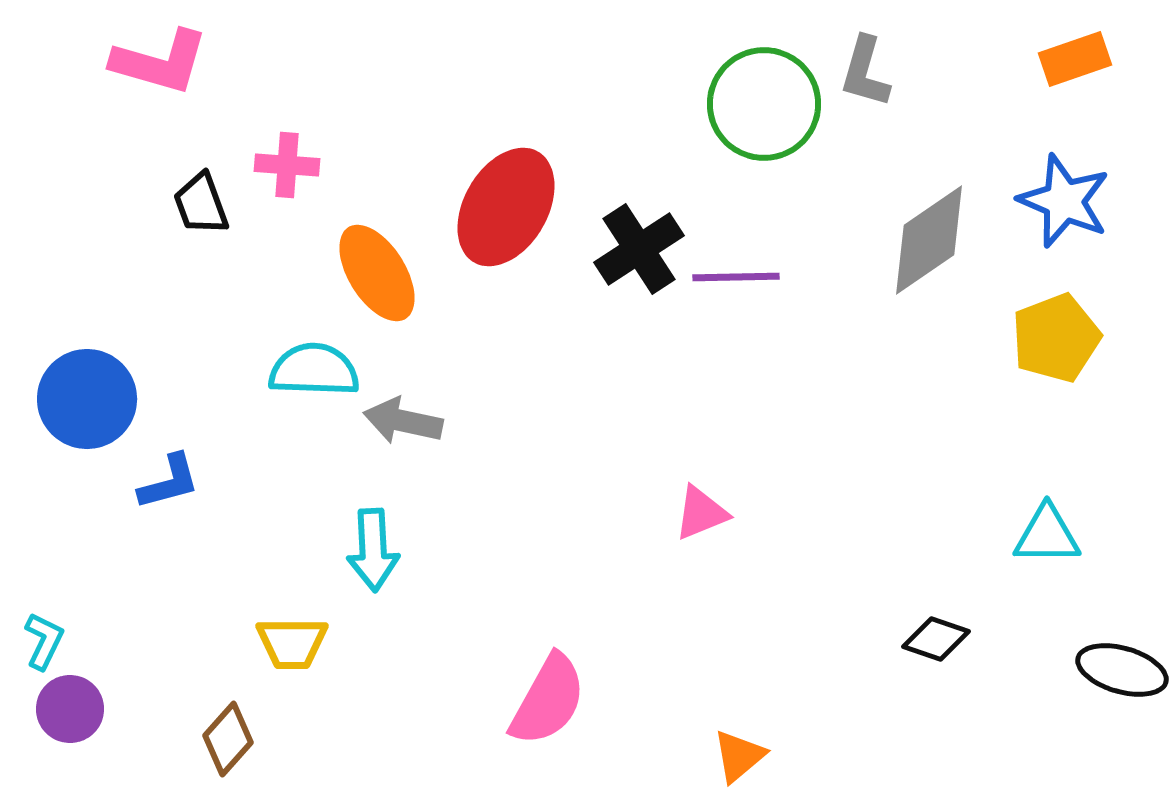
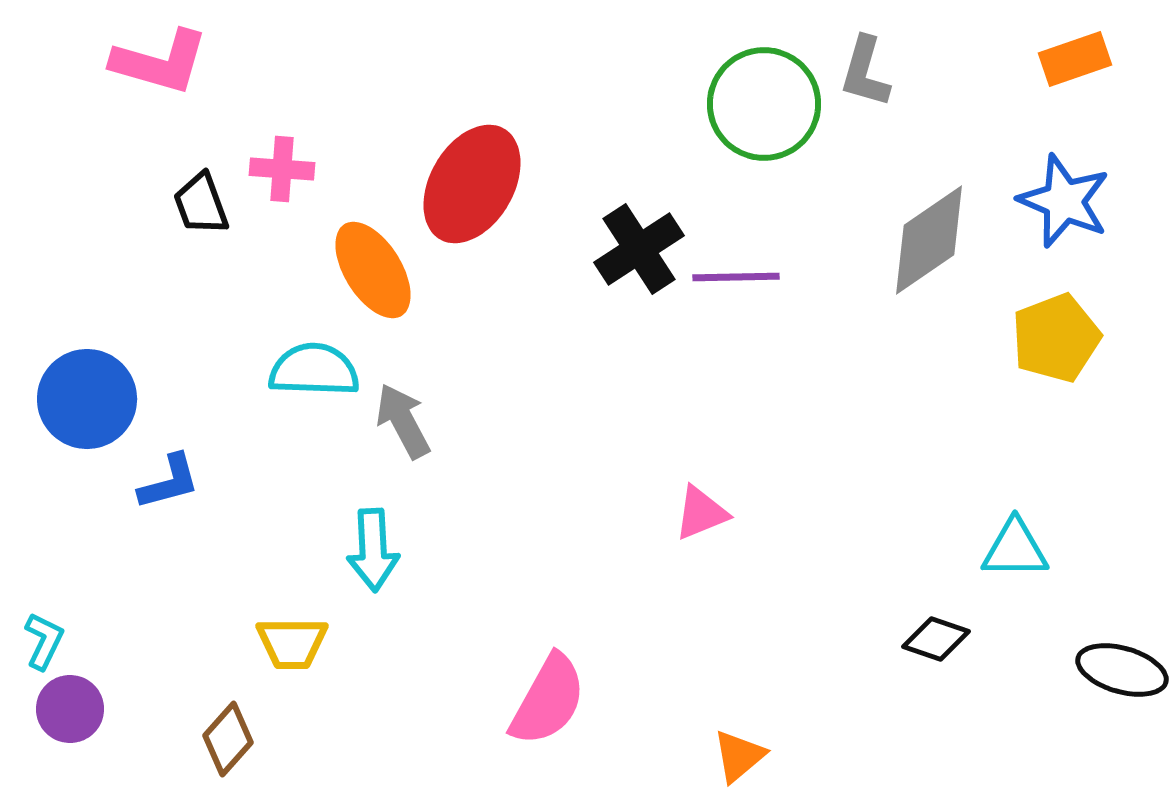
pink cross: moved 5 px left, 4 px down
red ellipse: moved 34 px left, 23 px up
orange ellipse: moved 4 px left, 3 px up
gray arrow: rotated 50 degrees clockwise
cyan triangle: moved 32 px left, 14 px down
